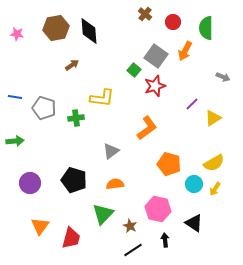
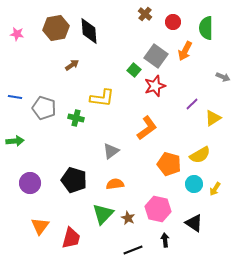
green cross: rotated 21 degrees clockwise
yellow semicircle: moved 14 px left, 8 px up
brown star: moved 2 px left, 8 px up
black line: rotated 12 degrees clockwise
